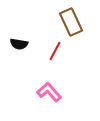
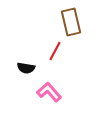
brown rectangle: rotated 12 degrees clockwise
black semicircle: moved 7 px right, 24 px down
